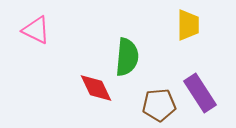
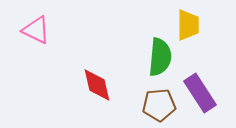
green semicircle: moved 33 px right
red diamond: moved 1 px right, 3 px up; rotated 12 degrees clockwise
